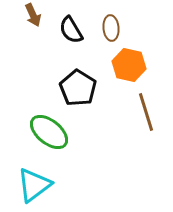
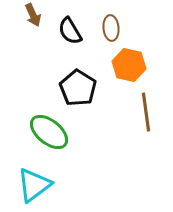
black semicircle: moved 1 px left, 1 px down
brown line: rotated 9 degrees clockwise
